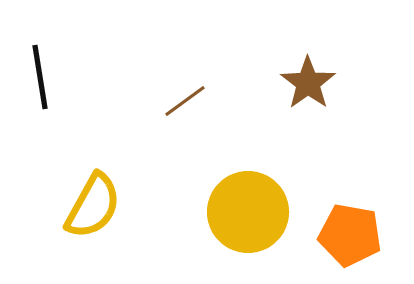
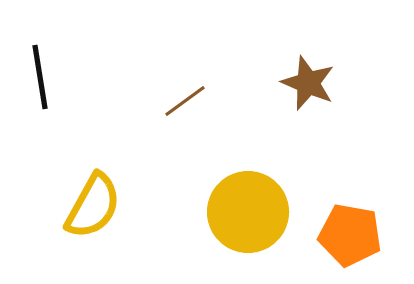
brown star: rotated 14 degrees counterclockwise
